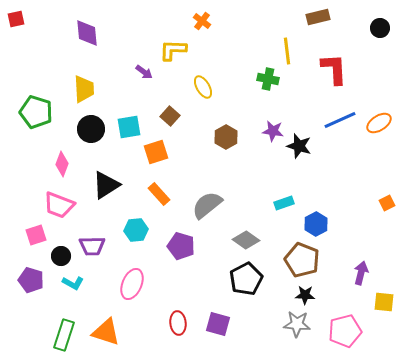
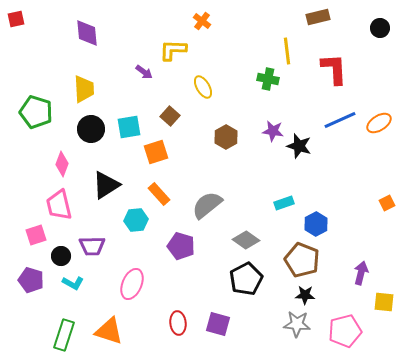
pink trapezoid at (59, 205): rotated 56 degrees clockwise
cyan hexagon at (136, 230): moved 10 px up
orange triangle at (106, 332): moved 3 px right, 1 px up
